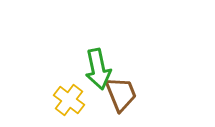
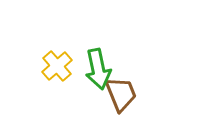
yellow cross: moved 12 px left, 34 px up; rotated 12 degrees clockwise
